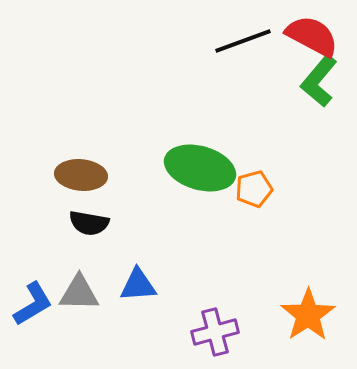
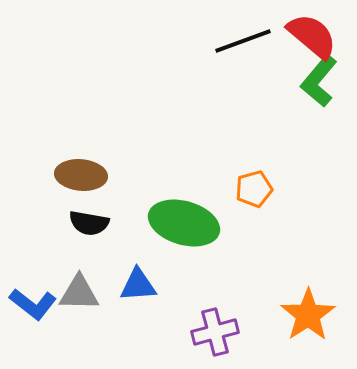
red semicircle: rotated 12 degrees clockwise
green ellipse: moved 16 px left, 55 px down
blue L-shape: rotated 69 degrees clockwise
